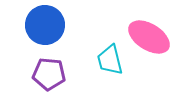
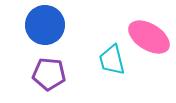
cyan trapezoid: moved 2 px right
